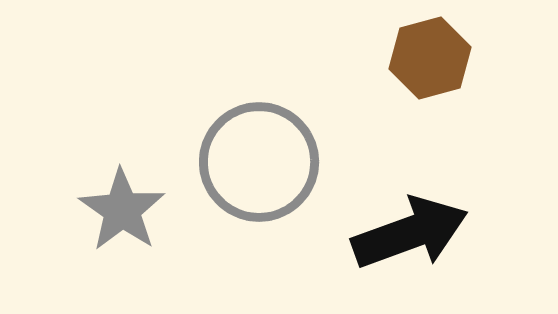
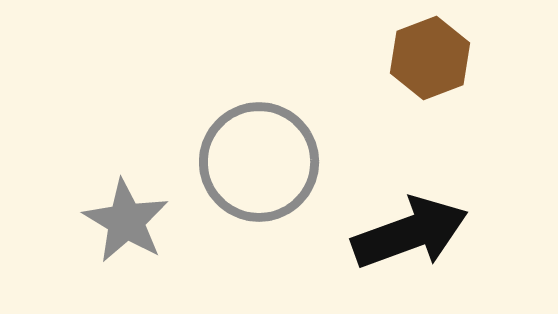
brown hexagon: rotated 6 degrees counterclockwise
gray star: moved 4 px right, 11 px down; rotated 4 degrees counterclockwise
